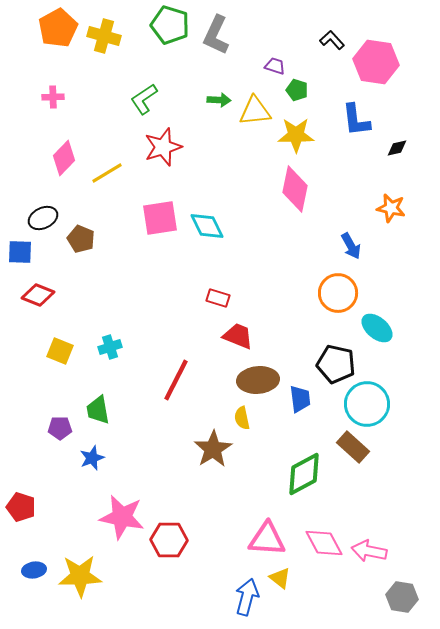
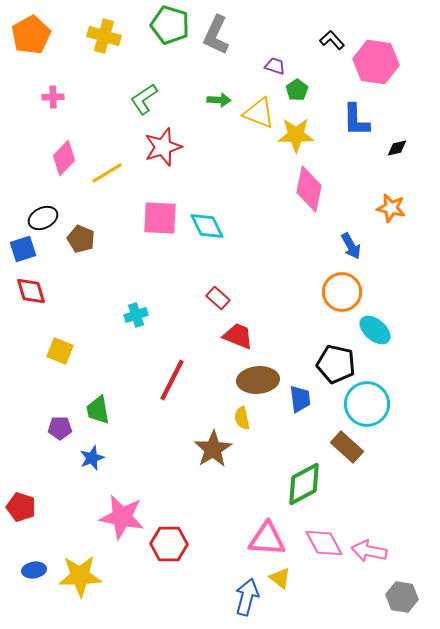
orange pentagon at (58, 28): moved 27 px left, 7 px down
green pentagon at (297, 90): rotated 20 degrees clockwise
yellow triangle at (255, 111): moved 4 px right, 2 px down; rotated 28 degrees clockwise
blue L-shape at (356, 120): rotated 6 degrees clockwise
pink diamond at (295, 189): moved 14 px right
pink square at (160, 218): rotated 12 degrees clockwise
blue square at (20, 252): moved 3 px right, 3 px up; rotated 20 degrees counterclockwise
orange circle at (338, 293): moved 4 px right, 1 px up
red diamond at (38, 295): moved 7 px left, 4 px up; rotated 52 degrees clockwise
red rectangle at (218, 298): rotated 25 degrees clockwise
cyan ellipse at (377, 328): moved 2 px left, 2 px down
cyan cross at (110, 347): moved 26 px right, 32 px up
red line at (176, 380): moved 4 px left
brown rectangle at (353, 447): moved 6 px left
green diamond at (304, 474): moved 10 px down
red hexagon at (169, 540): moved 4 px down
